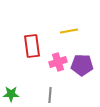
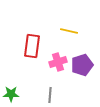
yellow line: rotated 24 degrees clockwise
red rectangle: rotated 15 degrees clockwise
purple pentagon: rotated 20 degrees counterclockwise
